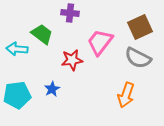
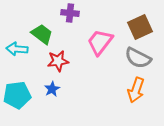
red star: moved 14 px left, 1 px down
orange arrow: moved 10 px right, 5 px up
